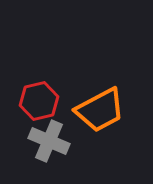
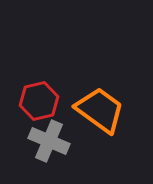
orange trapezoid: rotated 116 degrees counterclockwise
